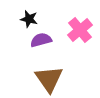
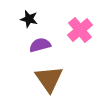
purple semicircle: moved 1 px left, 5 px down
